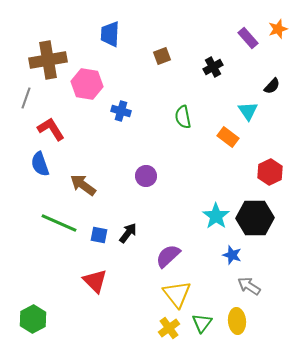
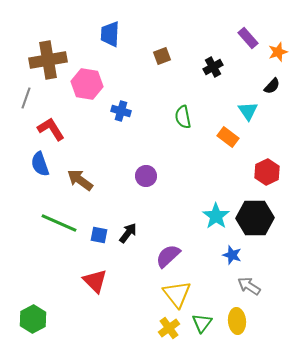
orange star: moved 23 px down
red hexagon: moved 3 px left
brown arrow: moved 3 px left, 5 px up
